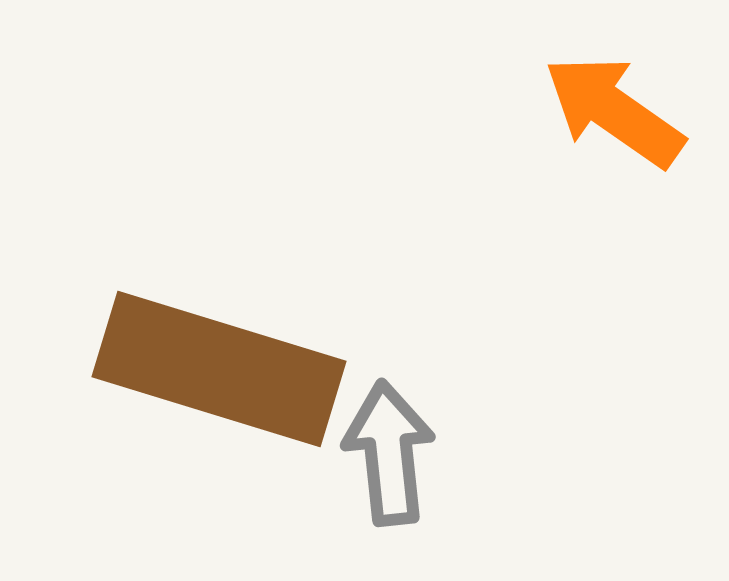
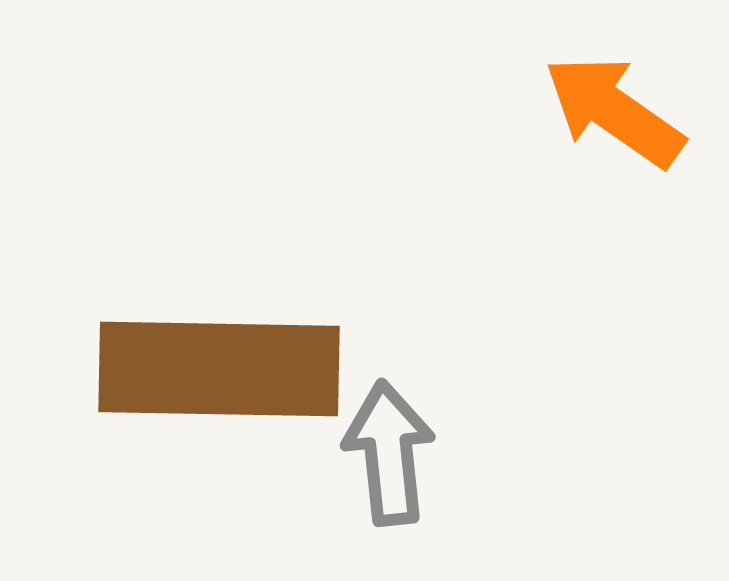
brown rectangle: rotated 16 degrees counterclockwise
